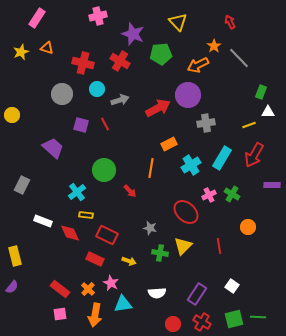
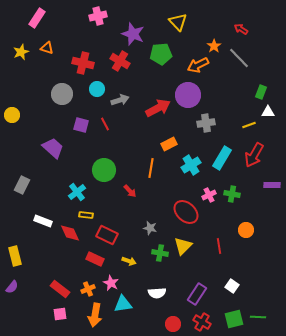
red arrow at (230, 22): moved 11 px right, 7 px down; rotated 32 degrees counterclockwise
green cross at (232, 194): rotated 21 degrees counterclockwise
orange circle at (248, 227): moved 2 px left, 3 px down
orange cross at (88, 289): rotated 24 degrees clockwise
